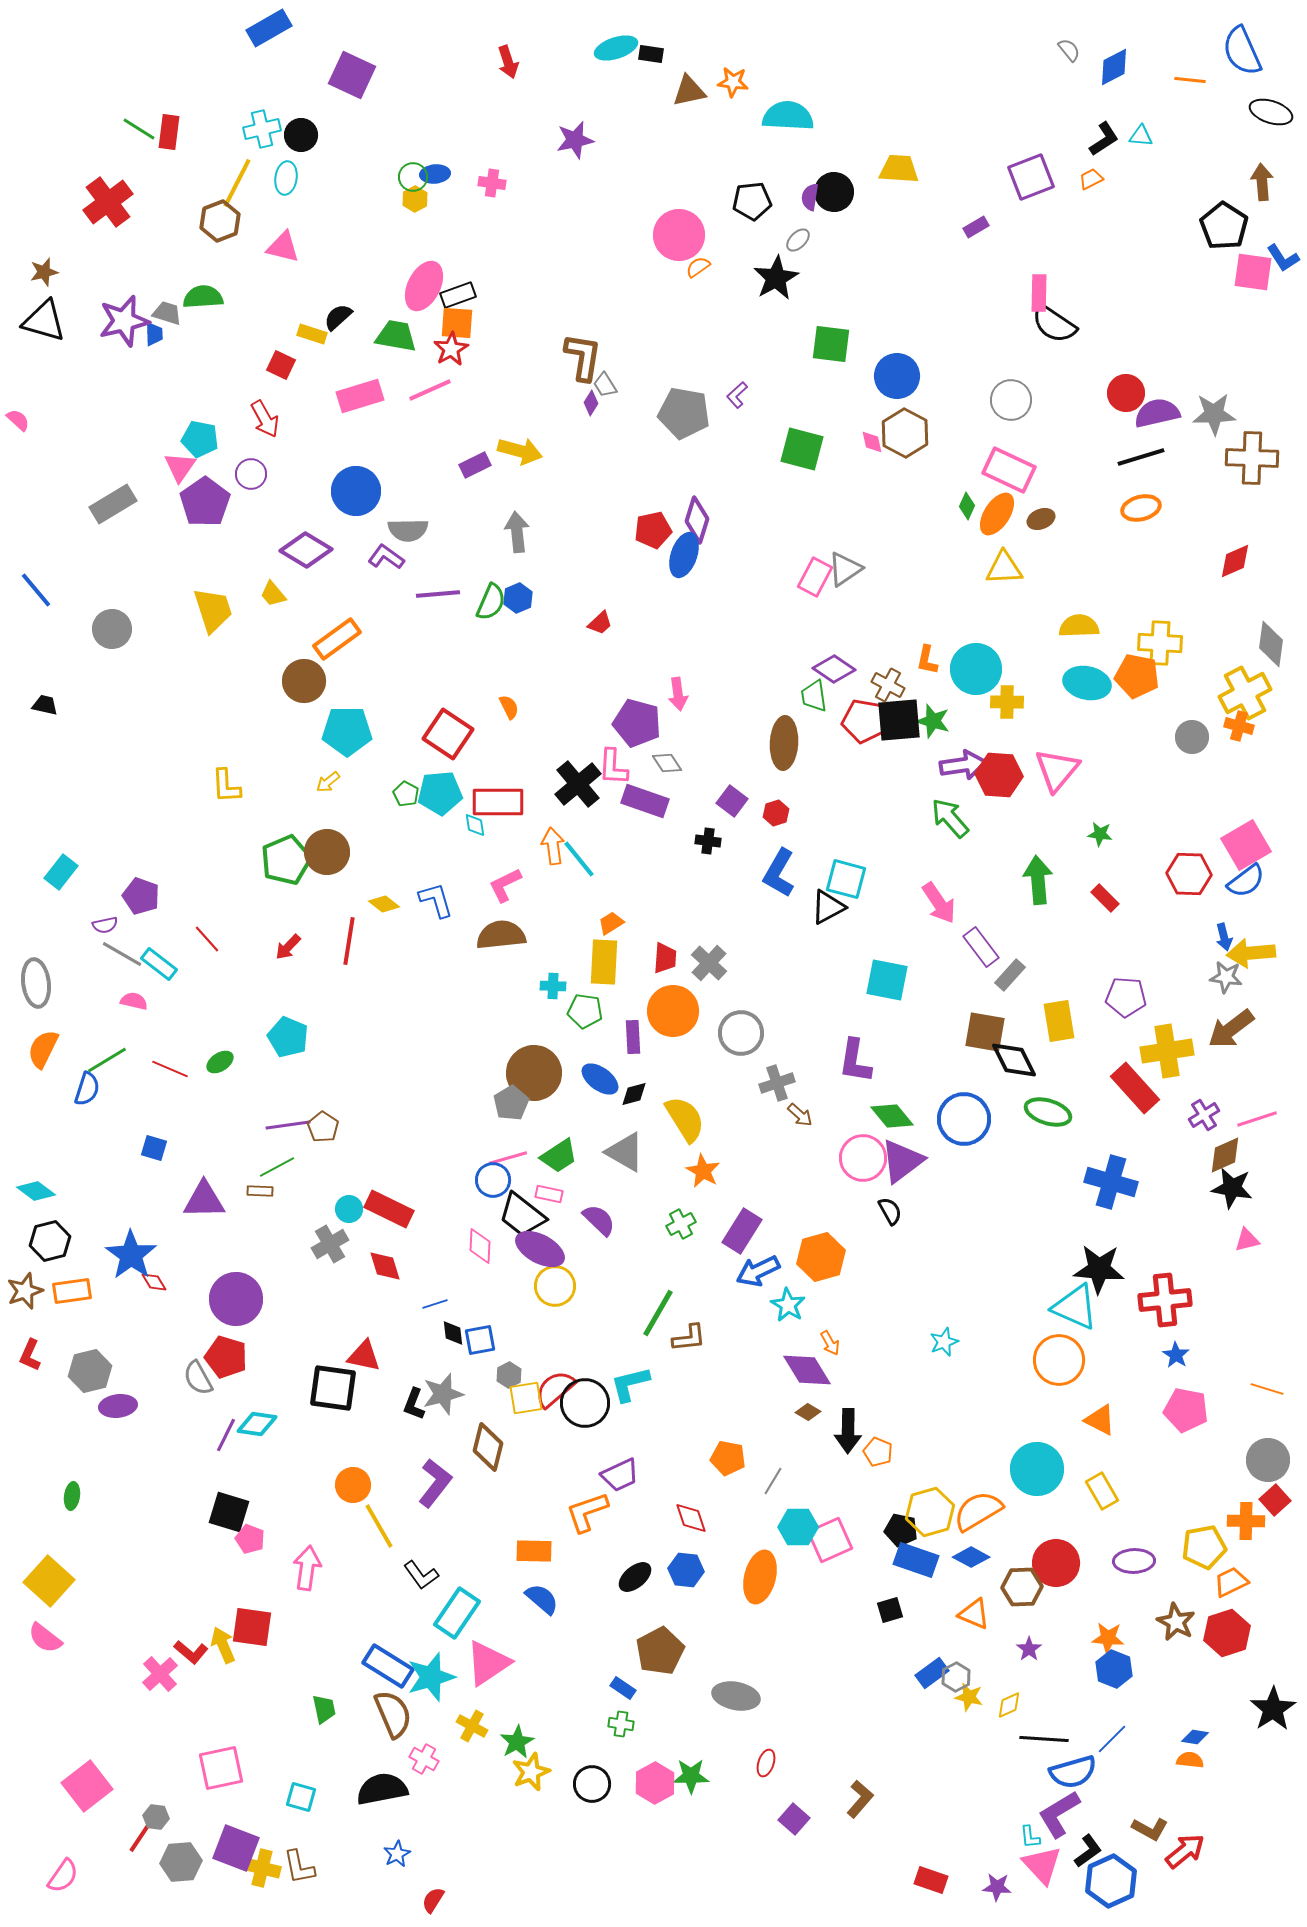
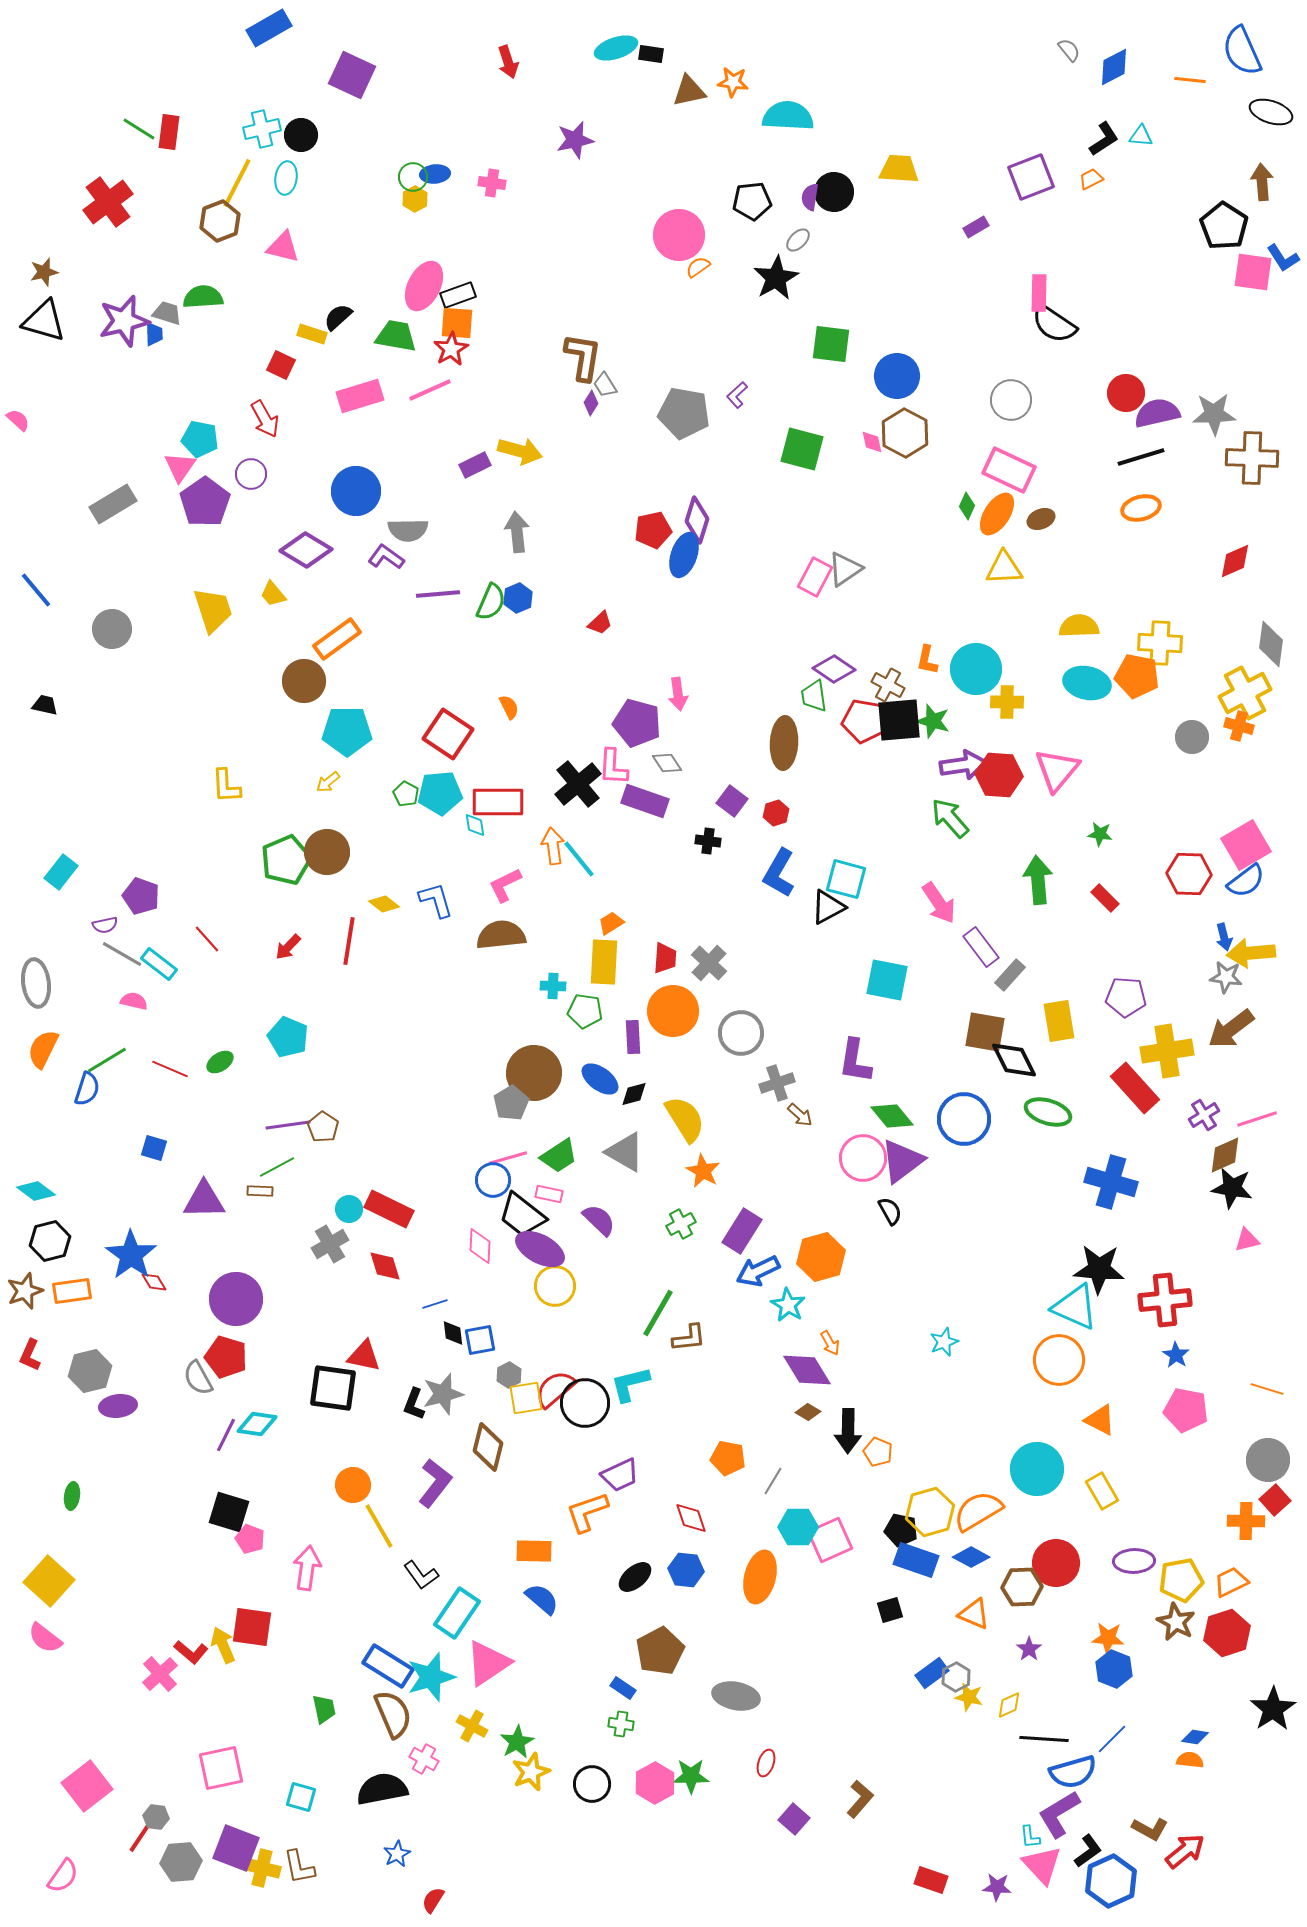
yellow pentagon at (1204, 1547): moved 23 px left, 33 px down
